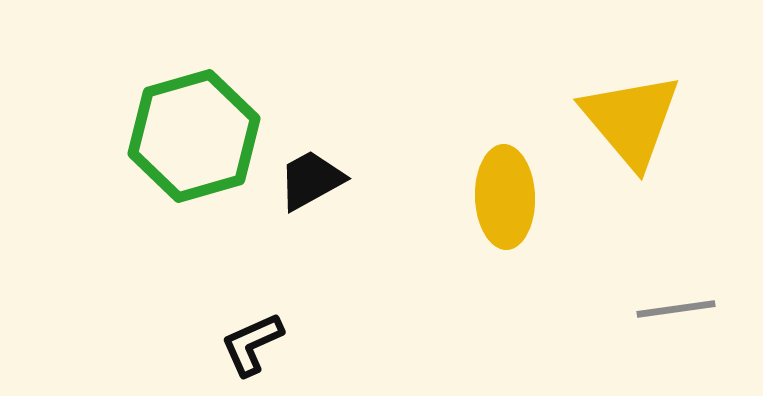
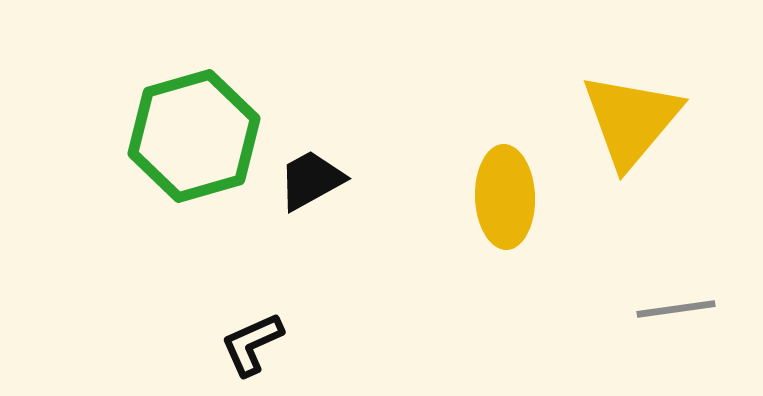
yellow triangle: rotated 20 degrees clockwise
